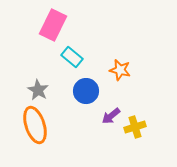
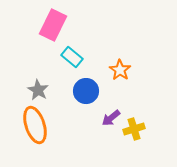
orange star: rotated 20 degrees clockwise
purple arrow: moved 2 px down
yellow cross: moved 1 px left, 2 px down
